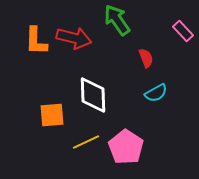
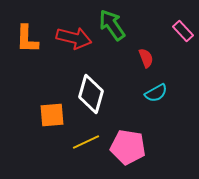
green arrow: moved 5 px left, 5 px down
orange L-shape: moved 9 px left, 2 px up
white diamond: moved 2 px left, 1 px up; rotated 18 degrees clockwise
pink pentagon: moved 2 px right; rotated 24 degrees counterclockwise
